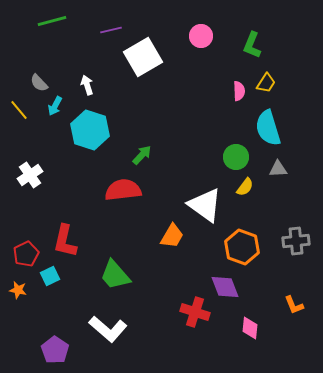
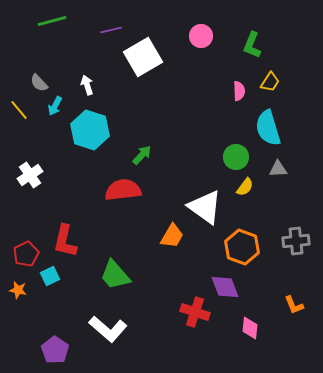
yellow trapezoid: moved 4 px right, 1 px up
white triangle: moved 2 px down
